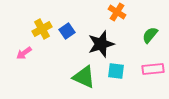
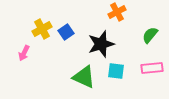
orange cross: rotated 30 degrees clockwise
blue square: moved 1 px left, 1 px down
pink arrow: rotated 28 degrees counterclockwise
pink rectangle: moved 1 px left, 1 px up
